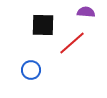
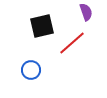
purple semicircle: rotated 66 degrees clockwise
black square: moved 1 px left, 1 px down; rotated 15 degrees counterclockwise
